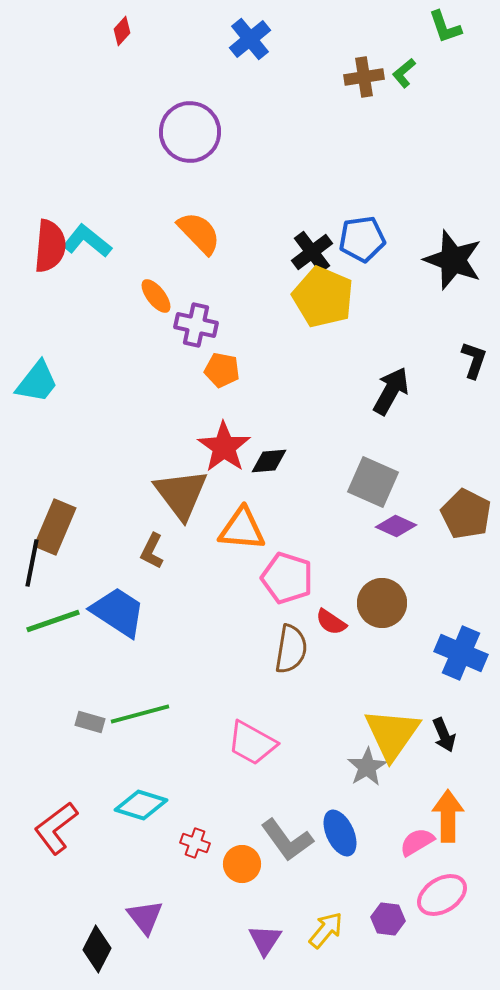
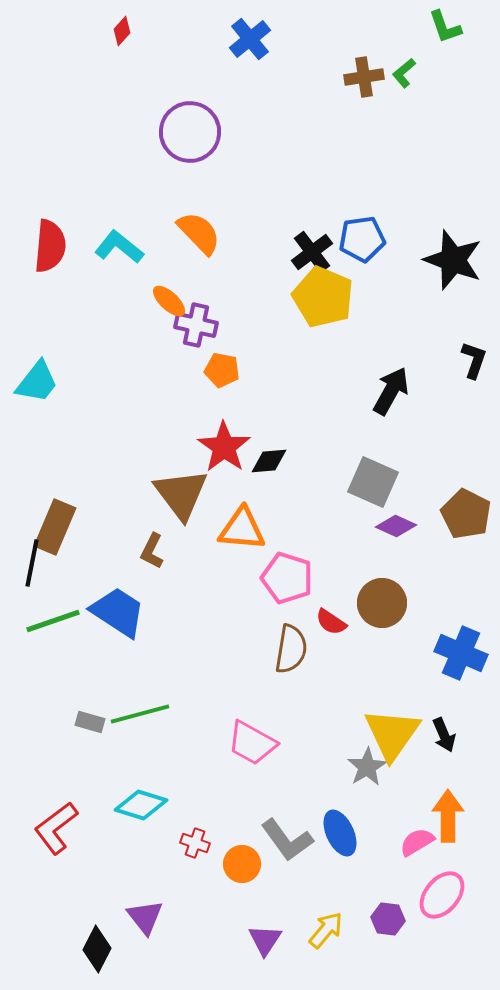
cyan L-shape at (87, 241): moved 32 px right, 6 px down
orange ellipse at (156, 296): moved 13 px right, 5 px down; rotated 9 degrees counterclockwise
pink ellipse at (442, 895): rotated 18 degrees counterclockwise
